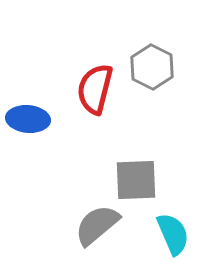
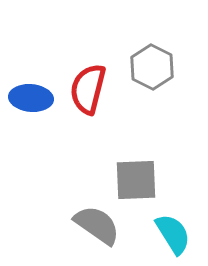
red semicircle: moved 7 px left
blue ellipse: moved 3 px right, 21 px up
gray semicircle: rotated 75 degrees clockwise
cyan semicircle: rotated 9 degrees counterclockwise
